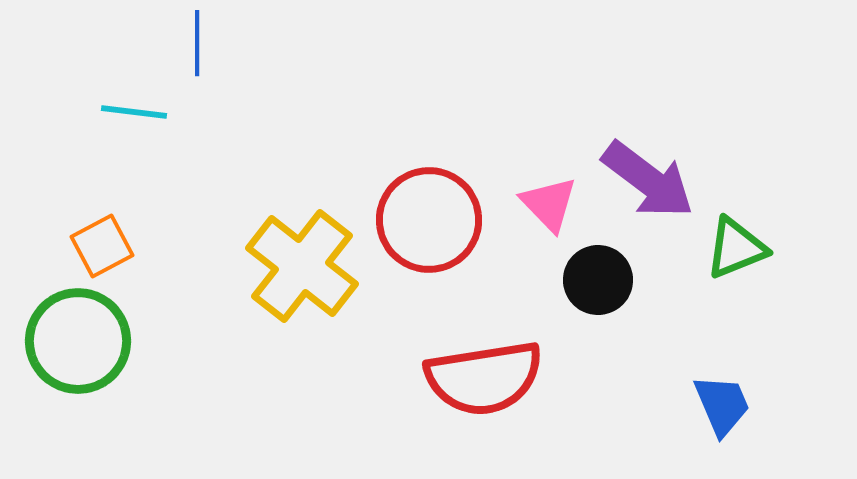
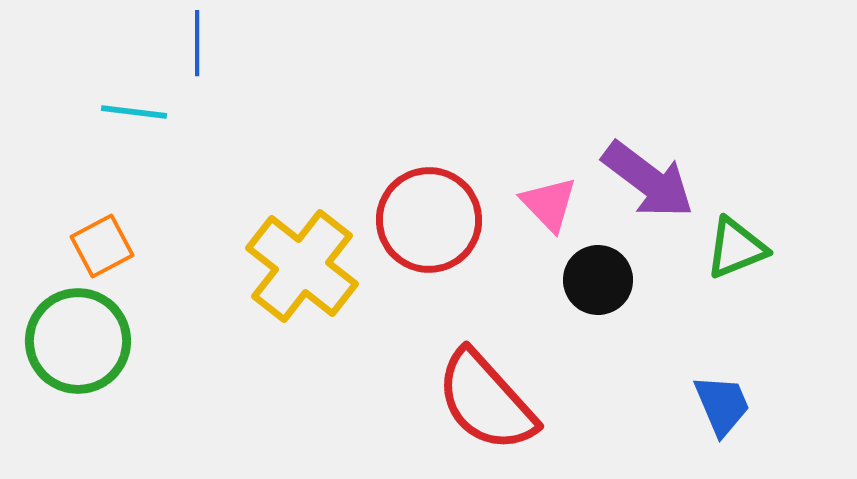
red semicircle: moved 2 px right, 23 px down; rotated 57 degrees clockwise
